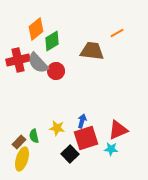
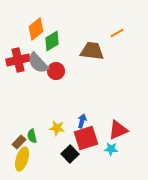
green semicircle: moved 2 px left
